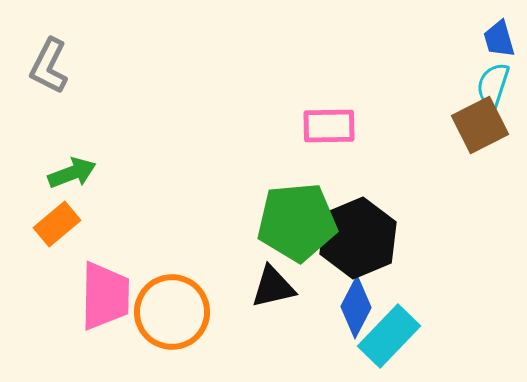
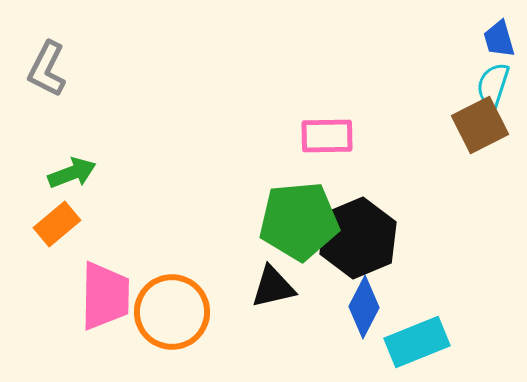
gray L-shape: moved 2 px left, 3 px down
pink rectangle: moved 2 px left, 10 px down
green pentagon: moved 2 px right, 1 px up
blue diamond: moved 8 px right
cyan rectangle: moved 28 px right, 6 px down; rotated 24 degrees clockwise
